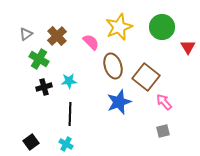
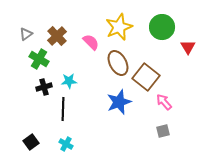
brown ellipse: moved 5 px right, 3 px up; rotated 10 degrees counterclockwise
black line: moved 7 px left, 5 px up
